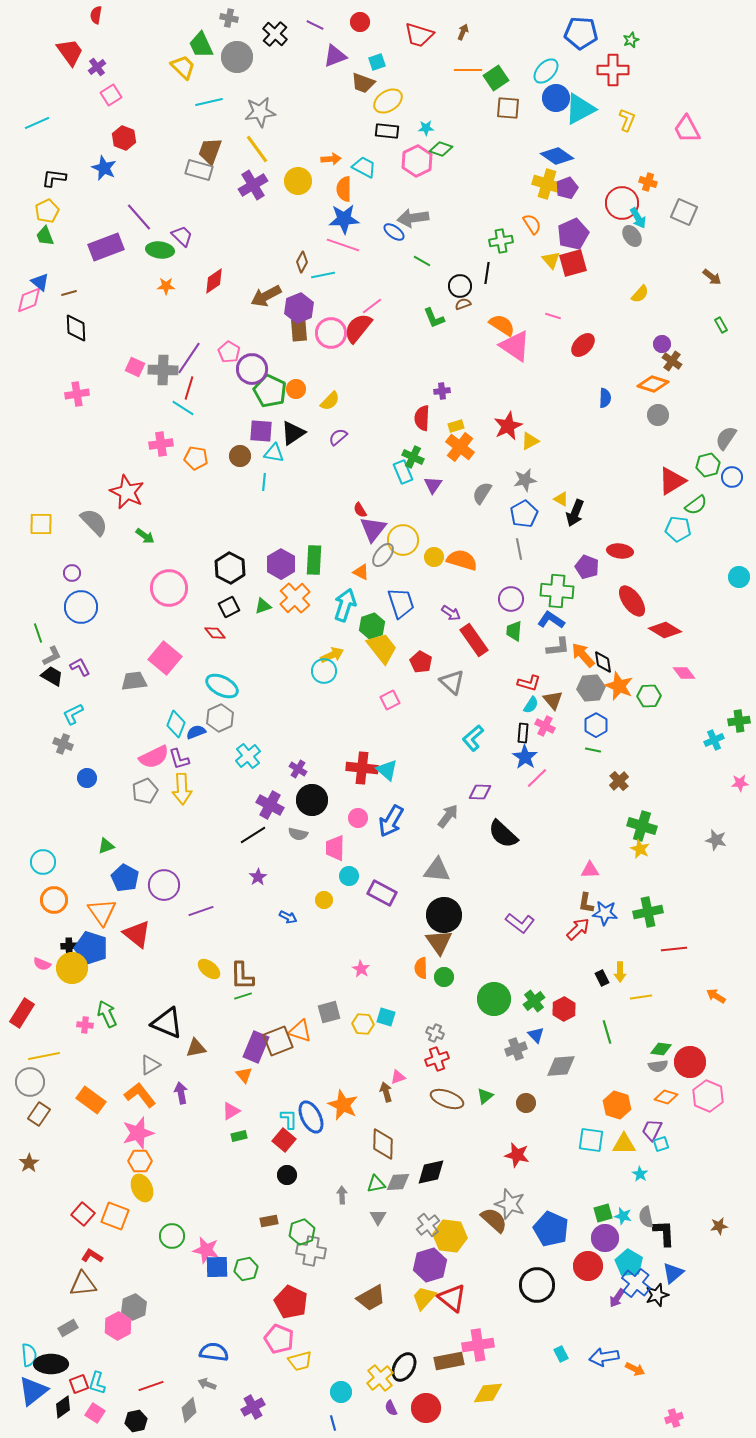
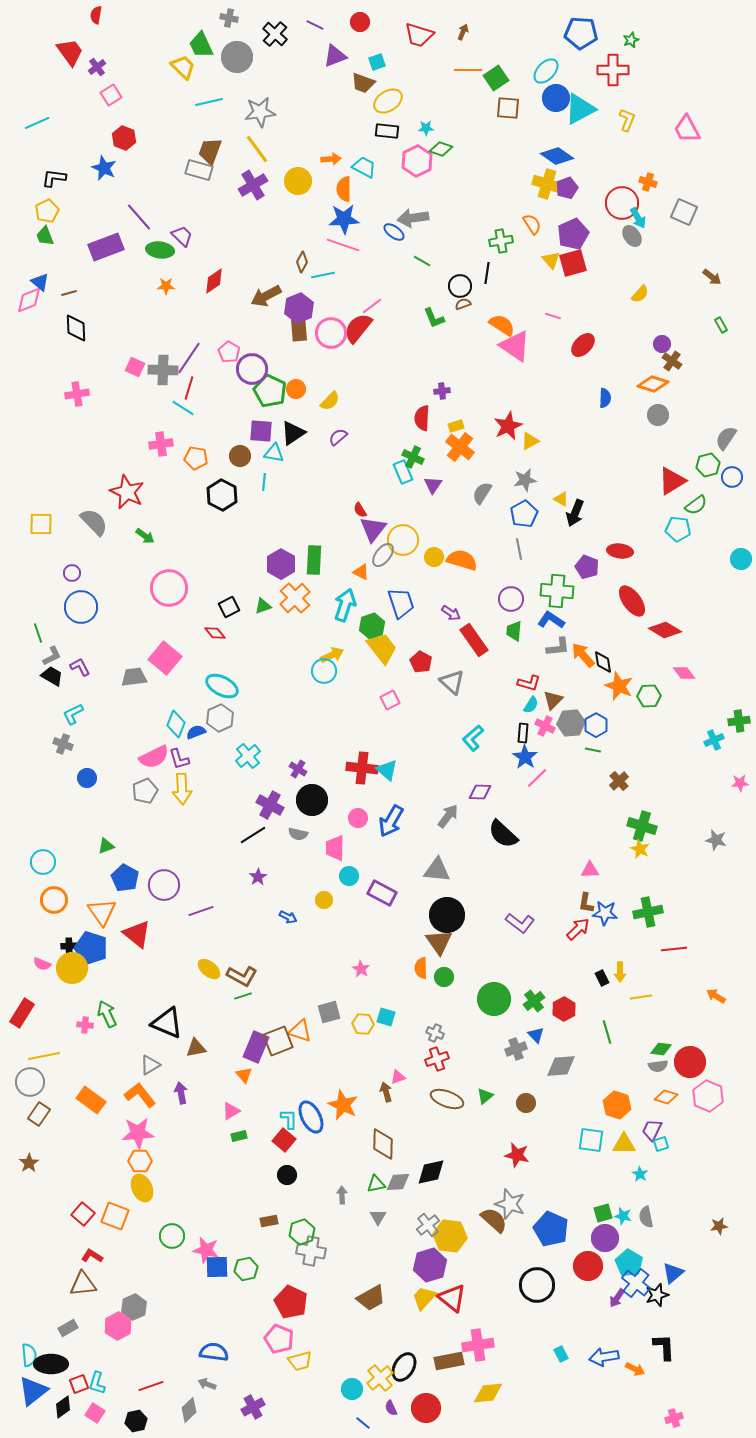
black hexagon at (230, 568): moved 8 px left, 73 px up
cyan circle at (739, 577): moved 2 px right, 18 px up
gray trapezoid at (134, 681): moved 4 px up
gray hexagon at (591, 688): moved 20 px left, 35 px down
brown triangle at (553, 700): rotated 25 degrees clockwise
black circle at (444, 915): moved 3 px right
brown L-shape at (242, 976): rotated 60 degrees counterclockwise
pink star at (138, 1133): rotated 12 degrees clockwise
black L-shape at (664, 1233): moved 114 px down
cyan circle at (341, 1392): moved 11 px right, 3 px up
blue line at (333, 1423): moved 30 px right; rotated 35 degrees counterclockwise
